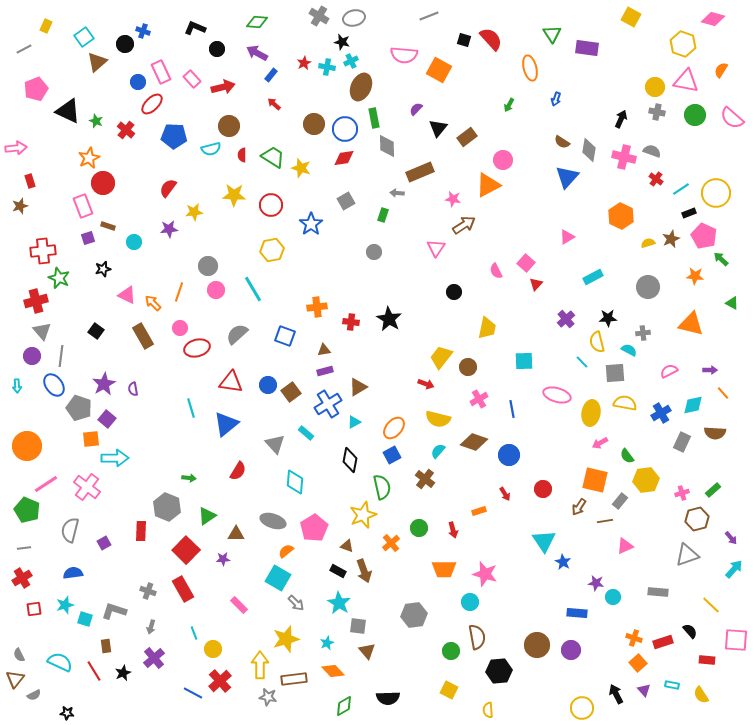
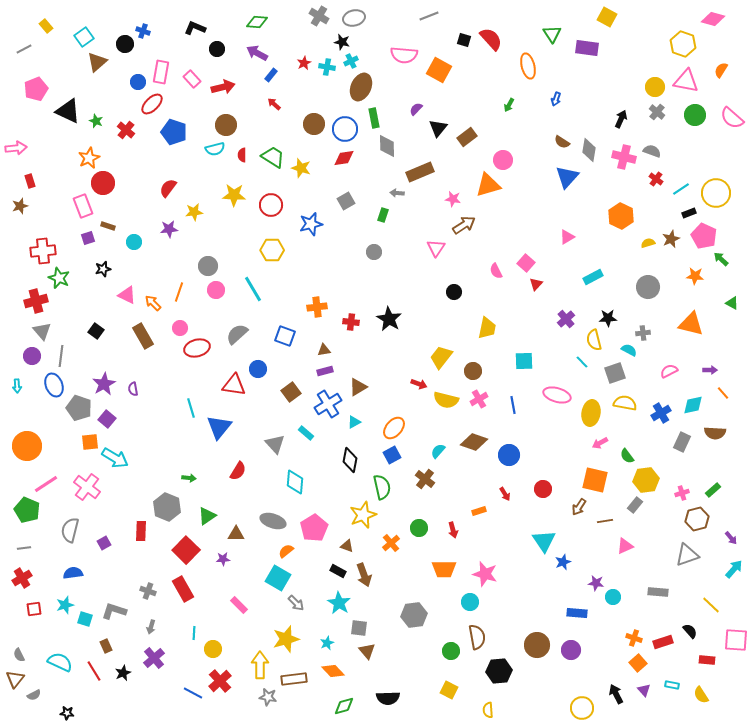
yellow square at (631, 17): moved 24 px left
yellow rectangle at (46, 26): rotated 64 degrees counterclockwise
orange ellipse at (530, 68): moved 2 px left, 2 px up
pink rectangle at (161, 72): rotated 35 degrees clockwise
gray cross at (657, 112): rotated 28 degrees clockwise
brown circle at (229, 126): moved 3 px left, 1 px up
blue pentagon at (174, 136): moved 4 px up; rotated 15 degrees clockwise
cyan semicircle at (211, 149): moved 4 px right
orange triangle at (488, 185): rotated 12 degrees clockwise
blue star at (311, 224): rotated 20 degrees clockwise
yellow hexagon at (272, 250): rotated 10 degrees clockwise
yellow semicircle at (597, 342): moved 3 px left, 2 px up
brown circle at (468, 367): moved 5 px right, 4 px down
gray square at (615, 373): rotated 15 degrees counterclockwise
red triangle at (231, 382): moved 3 px right, 3 px down
red arrow at (426, 384): moved 7 px left
blue ellipse at (54, 385): rotated 15 degrees clockwise
blue circle at (268, 385): moved 10 px left, 16 px up
blue line at (512, 409): moved 1 px right, 4 px up
yellow semicircle at (438, 419): moved 8 px right, 19 px up
blue triangle at (226, 424): moved 7 px left, 3 px down; rotated 12 degrees counterclockwise
orange square at (91, 439): moved 1 px left, 3 px down
cyan arrow at (115, 458): rotated 32 degrees clockwise
gray rectangle at (620, 501): moved 15 px right, 4 px down
blue star at (563, 562): rotated 21 degrees clockwise
brown arrow at (364, 571): moved 4 px down
gray square at (358, 626): moved 1 px right, 2 px down
cyan line at (194, 633): rotated 24 degrees clockwise
brown rectangle at (106, 646): rotated 16 degrees counterclockwise
green diamond at (344, 706): rotated 15 degrees clockwise
